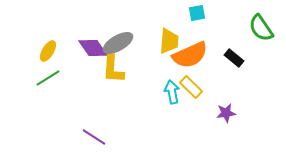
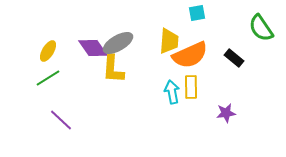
yellow rectangle: rotated 45 degrees clockwise
purple line: moved 33 px left, 17 px up; rotated 10 degrees clockwise
